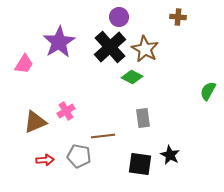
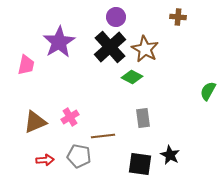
purple circle: moved 3 px left
pink trapezoid: moved 2 px right, 1 px down; rotated 20 degrees counterclockwise
pink cross: moved 4 px right, 6 px down
